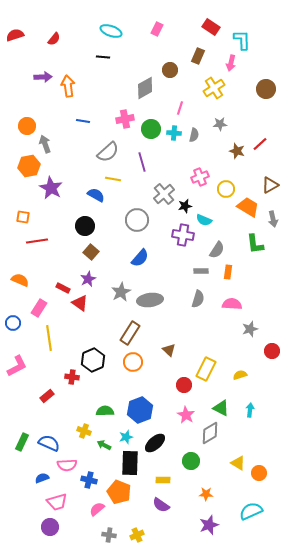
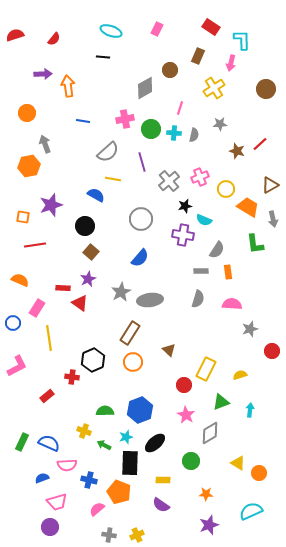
purple arrow at (43, 77): moved 3 px up
orange circle at (27, 126): moved 13 px up
purple star at (51, 188): moved 17 px down; rotated 25 degrees clockwise
gray cross at (164, 194): moved 5 px right, 13 px up
gray circle at (137, 220): moved 4 px right, 1 px up
red line at (37, 241): moved 2 px left, 4 px down
orange rectangle at (228, 272): rotated 16 degrees counterclockwise
red rectangle at (63, 288): rotated 24 degrees counterclockwise
pink rectangle at (39, 308): moved 2 px left
green triangle at (221, 408): moved 6 px up; rotated 48 degrees counterclockwise
